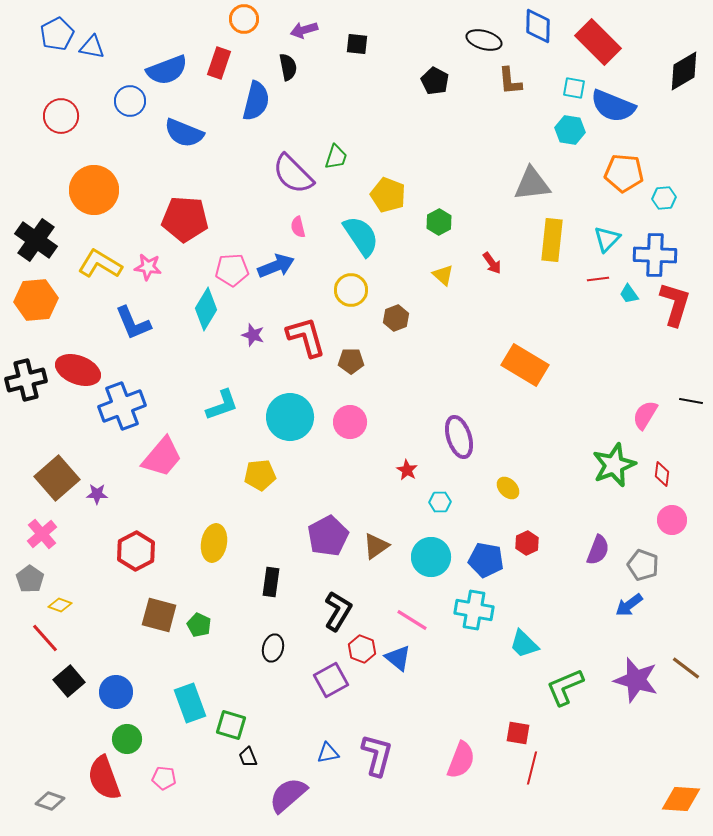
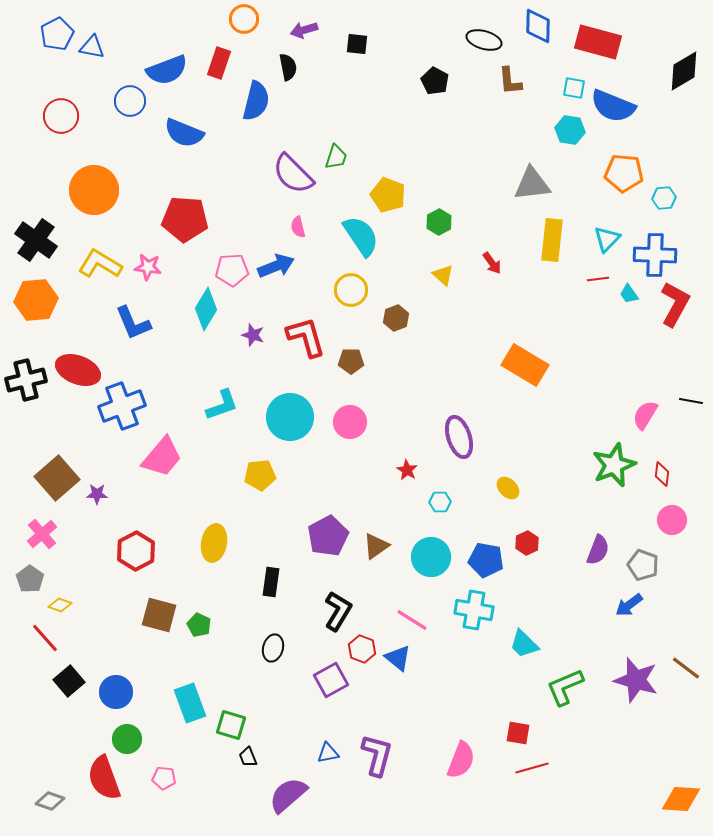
red rectangle at (598, 42): rotated 30 degrees counterclockwise
red L-shape at (675, 304): rotated 12 degrees clockwise
red line at (532, 768): rotated 60 degrees clockwise
